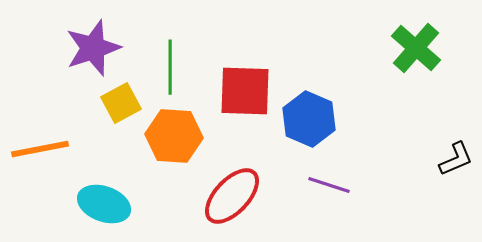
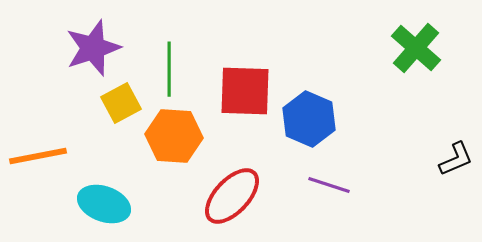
green line: moved 1 px left, 2 px down
orange line: moved 2 px left, 7 px down
